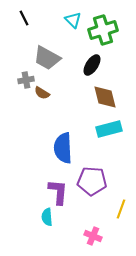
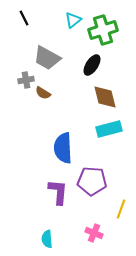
cyan triangle: rotated 36 degrees clockwise
brown semicircle: moved 1 px right
cyan semicircle: moved 22 px down
pink cross: moved 1 px right, 3 px up
